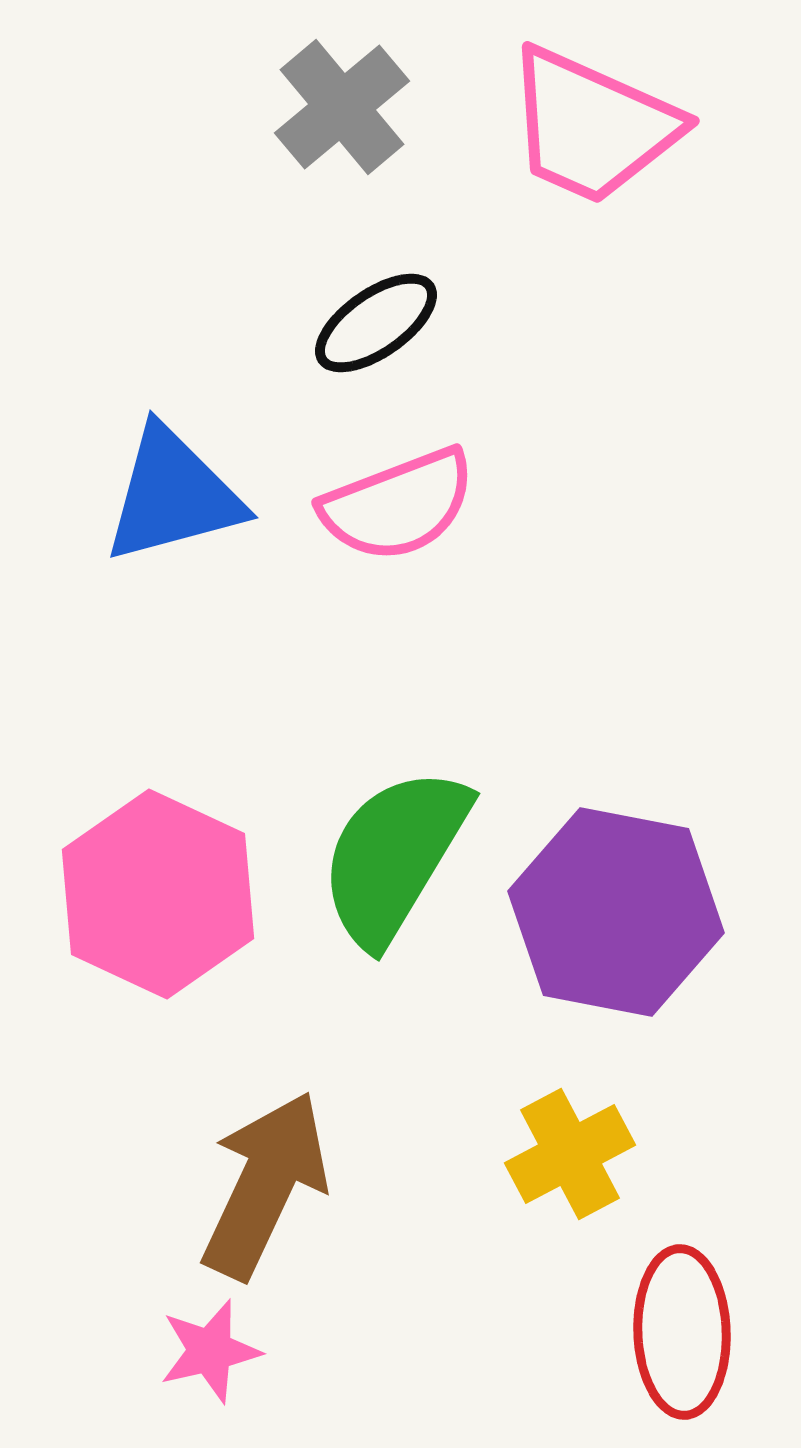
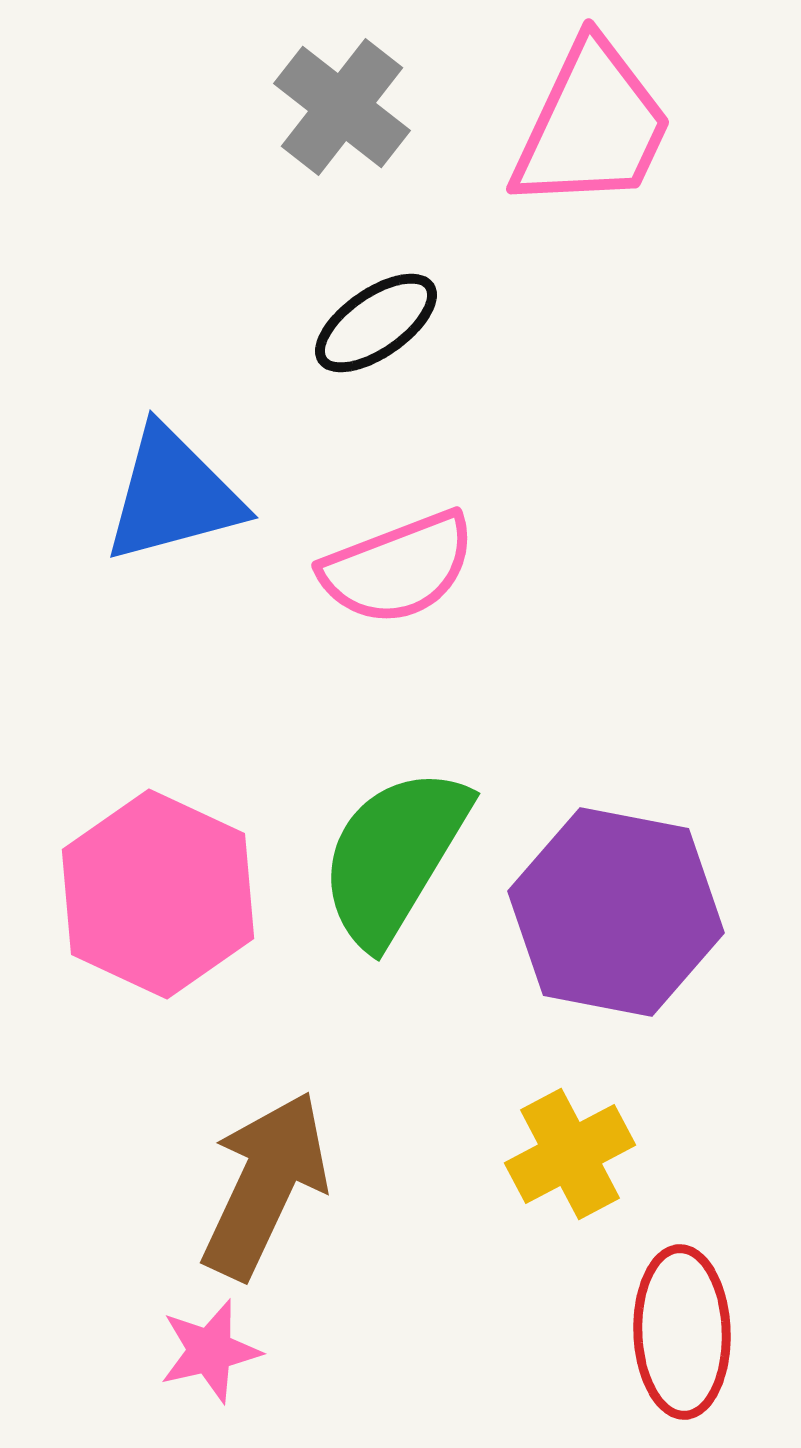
gray cross: rotated 12 degrees counterclockwise
pink trapezoid: rotated 89 degrees counterclockwise
pink semicircle: moved 63 px down
